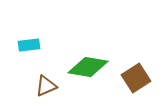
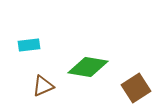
brown square: moved 10 px down
brown triangle: moved 3 px left
